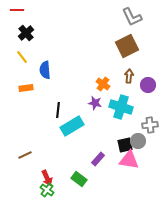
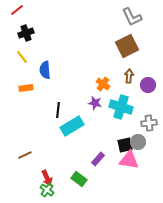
red line: rotated 40 degrees counterclockwise
black cross: rotated 21 degrees clockwise
gray cross: moved 1 px left, 2 px up
gray circle: moved 1 px down
